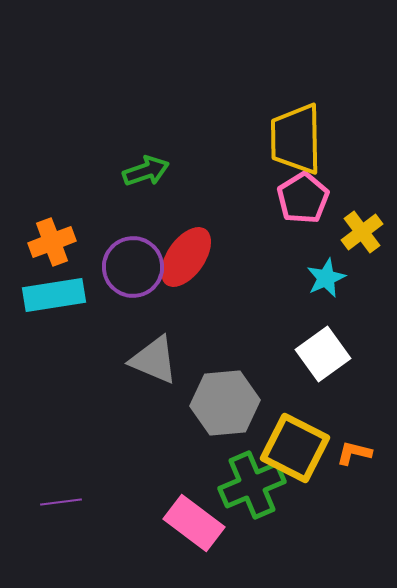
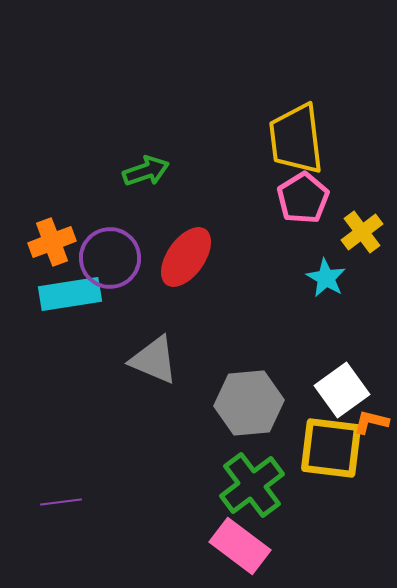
yellow trapezoid: rotated 6 degrees counterclockwise
purple circle: moved 23 px left, 9 px up
cyan star: rotated 18 degrees counterclockwise
cyan rectangle: moved 16 px right, 1 px up
white square: moved 19 px right, 36 px down
gray hexagon: moved 24 px right
yellow square: moved 36 px right; rotated 20 degrees counterclockwise
orange L-shape: moved 17 px right, 31 px up
green cross: rotated 14 degrees counterclockwise
pink rectangle: moved 46 px right, 23 px down
